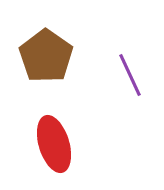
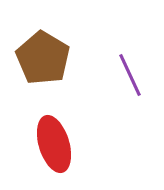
brown pentagon: moved 3 px left, 2 px down; rotated 4 degrees counterclockwise
